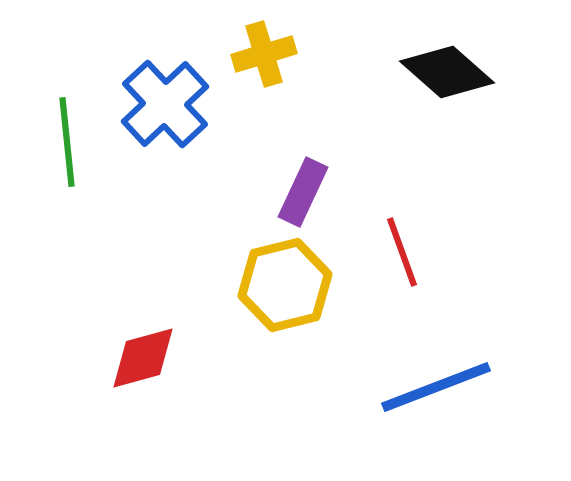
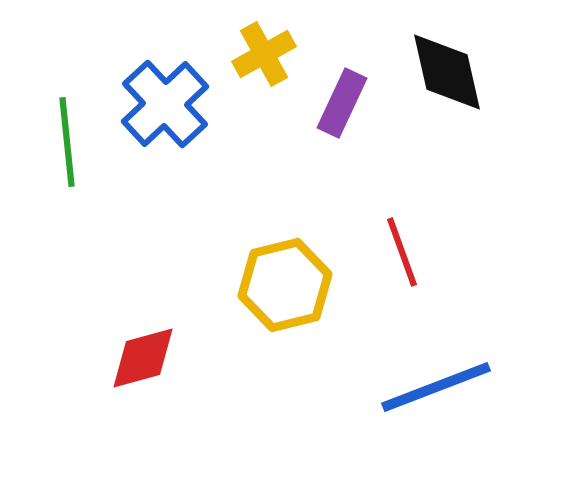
yellow cross: rotated 12 degrees counterclockwise
black diamond: rotated 36 degrees clockwise
purple rectangle: moved 39 px right, 89 px up
